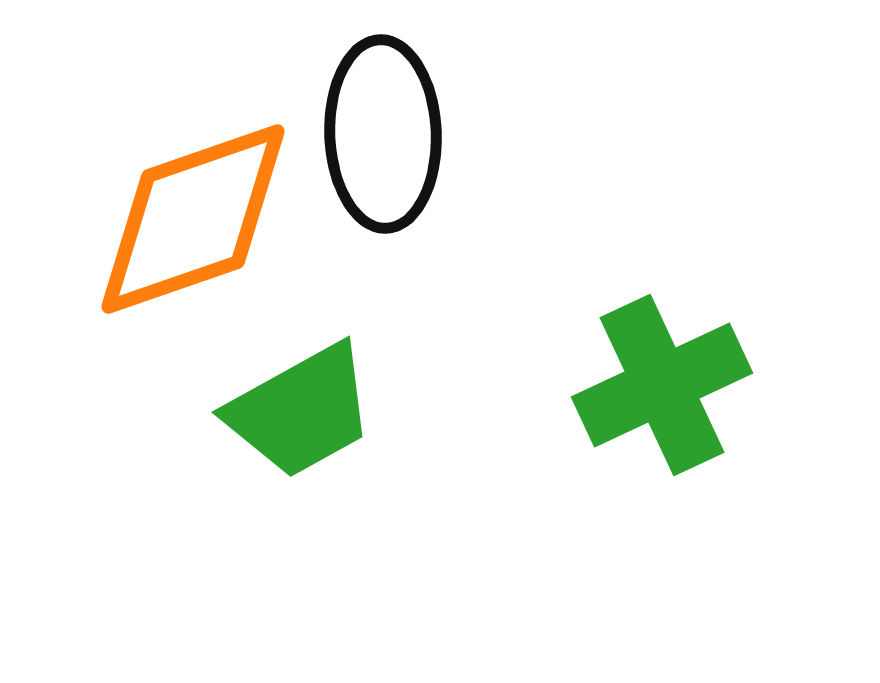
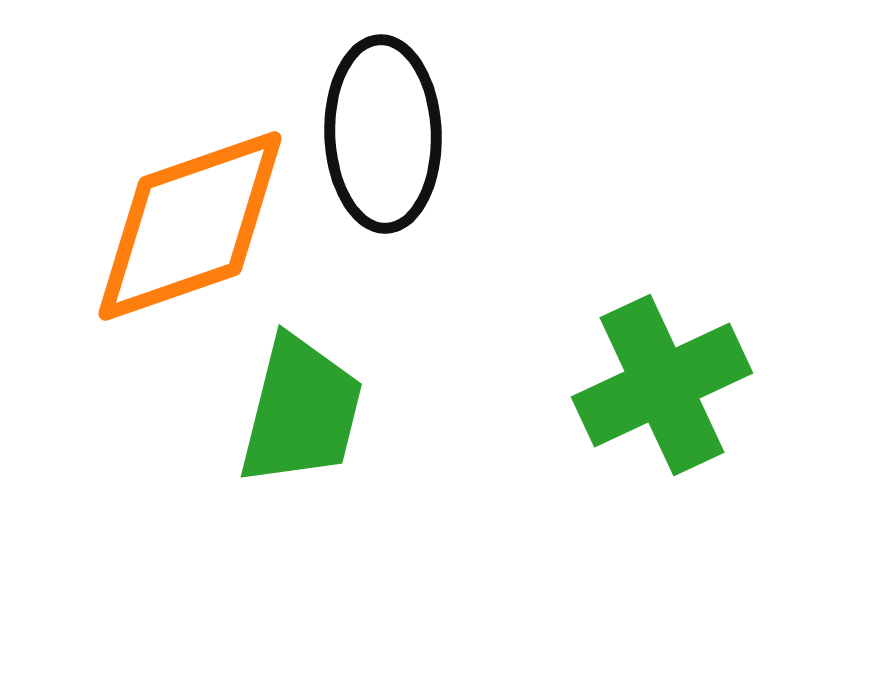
orange diamond: moved 3 px left, 7 px down
green trapezoid: rotated 47 degrees counterclockwise
